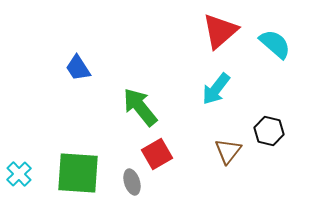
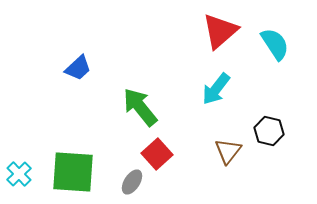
cyan semicircle: rotated 16 degrees clockwise
blue trapezoid: rotated 100 degrees counterclockwise
red square: rotated 12 degrees counterclockwise
green square: moved 5 px left, 1 px up
gray ellipse: rotated 50 degrees clockwise
